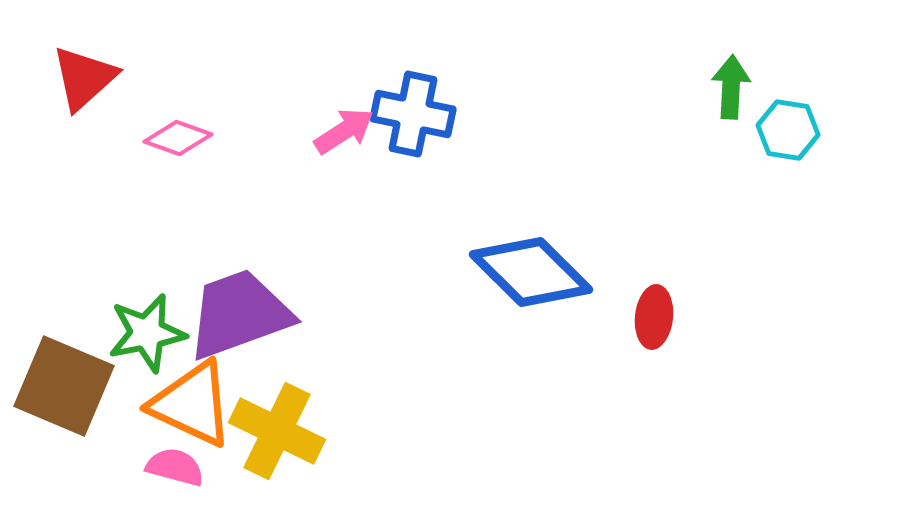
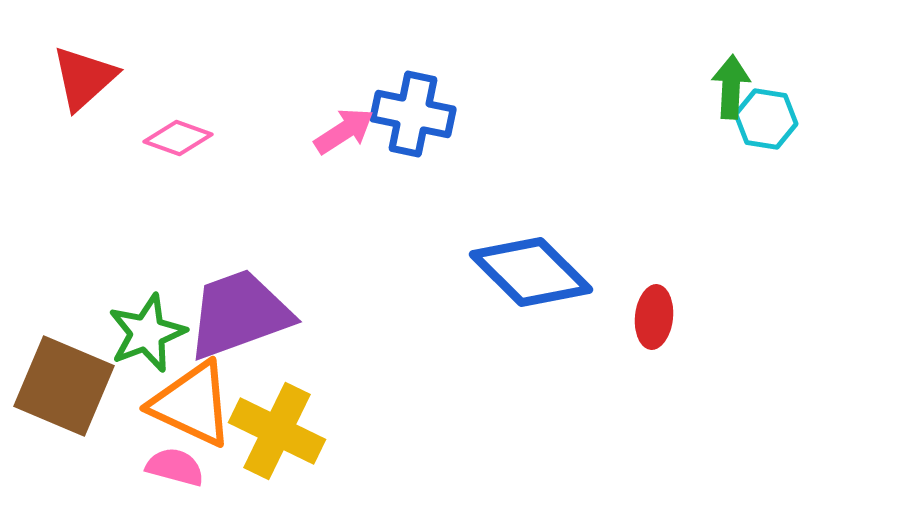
cyan hexagon: moved 22 px left, 11 px up
green star: rotated 10 degrees counterclockwise
